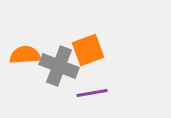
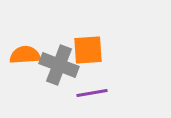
orange square: rotated 16 degrees clockwise
gray cross: moved 1 px up
